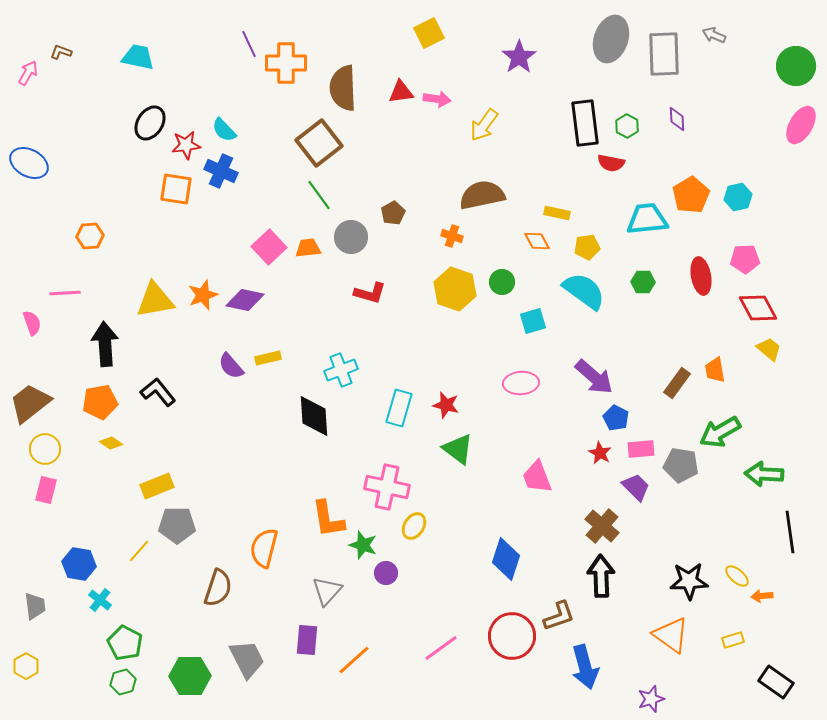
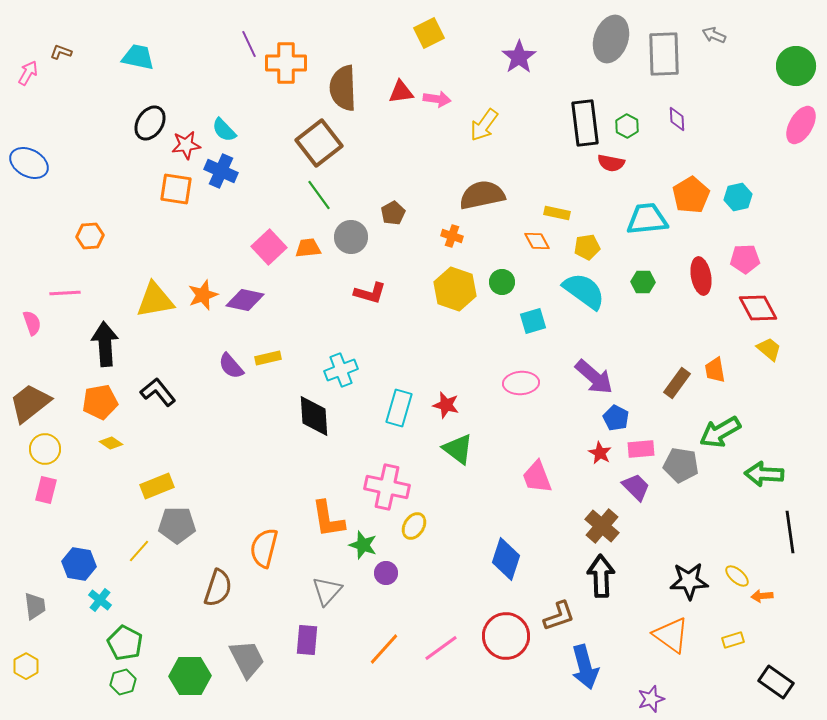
red circle at (512, 636): moved 6 px left
orange line at (354, 660): moved 30 px right, 11 px up; rotated 6 degrees counterclockwise
